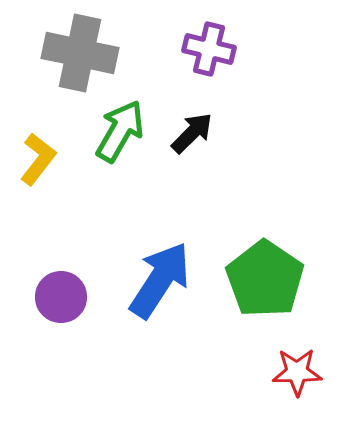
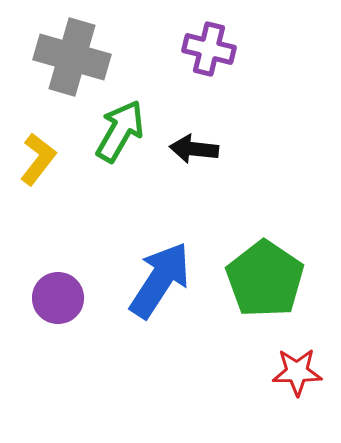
gray cross: moved 8 px left, 4 px down; rotated 4 degrees clockwise
black arrow: moved 2 px right, 16 px down; rotated 129 degrees counterclockwise
purple circle: moved 3 px left, 1 px down
